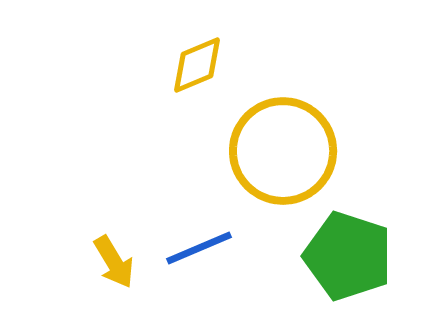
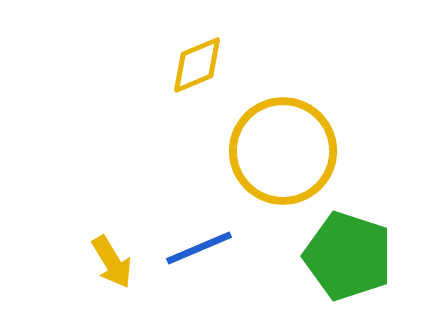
yellow arrow: moved 2 px left
